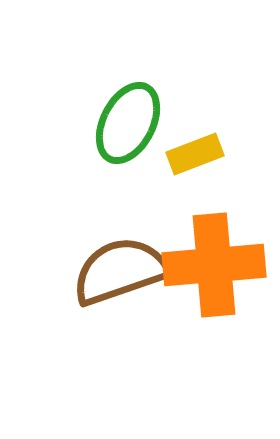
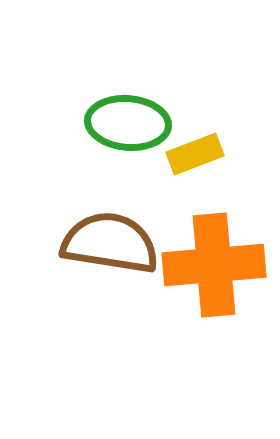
green ellipse: rotated 68 degrees clockwise
brown semicircle: moved 10 px left, 28 px up; rotated 28 degrees clockwise
